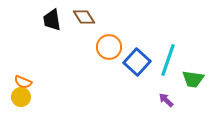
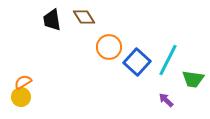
cyan line: rotated 8 degrees clockwise
orange semicircle: rotated 126 degrees clockwise
